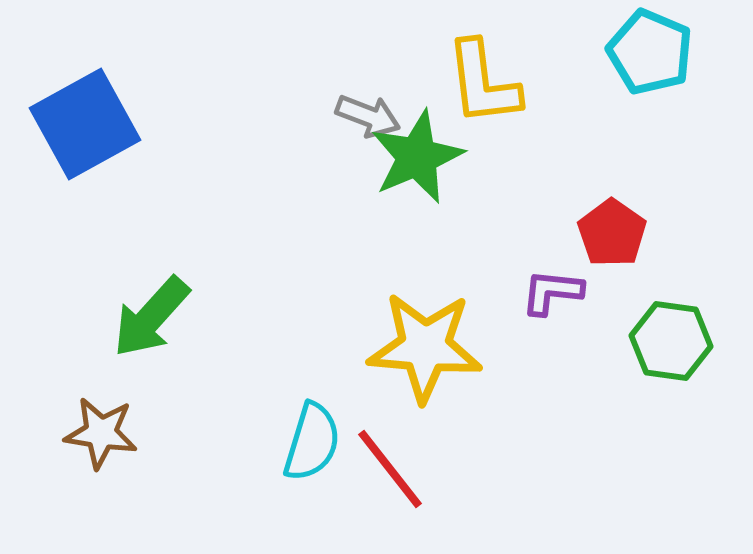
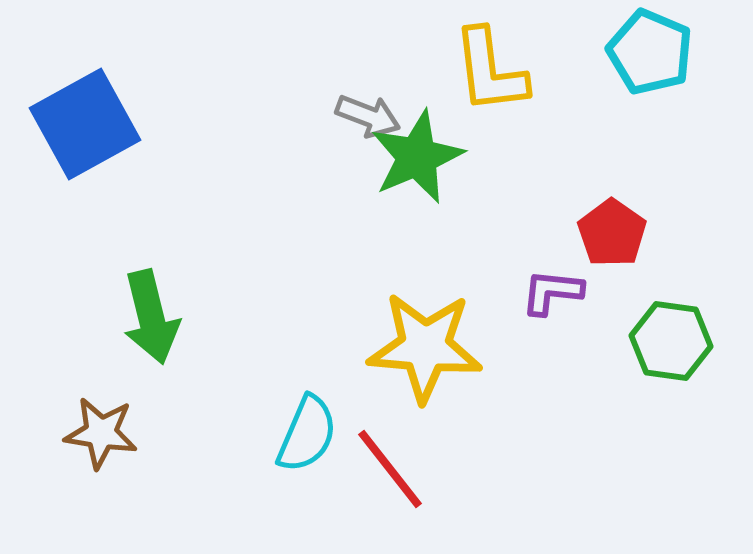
yellow L-shape: moved 7 px right, 12 px up
green arrow: rotated 56 degrees counterclockwise
cyan semicircle: moved 5 px left, 8 px up; rotated 6 degrees clockwise
